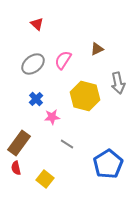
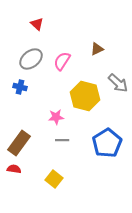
pink semicircle: moved 1 px left, 1 px down
gray ellipse: moved 2 px left, 5 px up
gray arrow: rotated 35 degrees counterclockwise
blue cross: moved 16 px left, 12 px up; rotated 32 degrees counterclockwise
pink star: moved 4 px right
gray line: moved 5 px left, 4 px up; rotated 32 degrees counterclockwise
blue pentagon: moved 1 px left, 21 px up
red semicircle: moved 2 px left, 1 px down; rotated 112 degrees clockwise
yellow square: moved 9 px right
